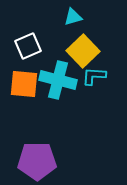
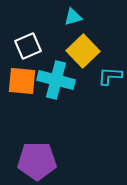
cyan L-shape: moved 16 px right
cyan cross: moved 2 px left
orange square: moved 2 px left, 3 px up
